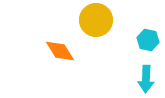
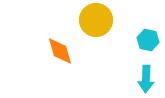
orange diamond: rotated 16 degrees clockwise
